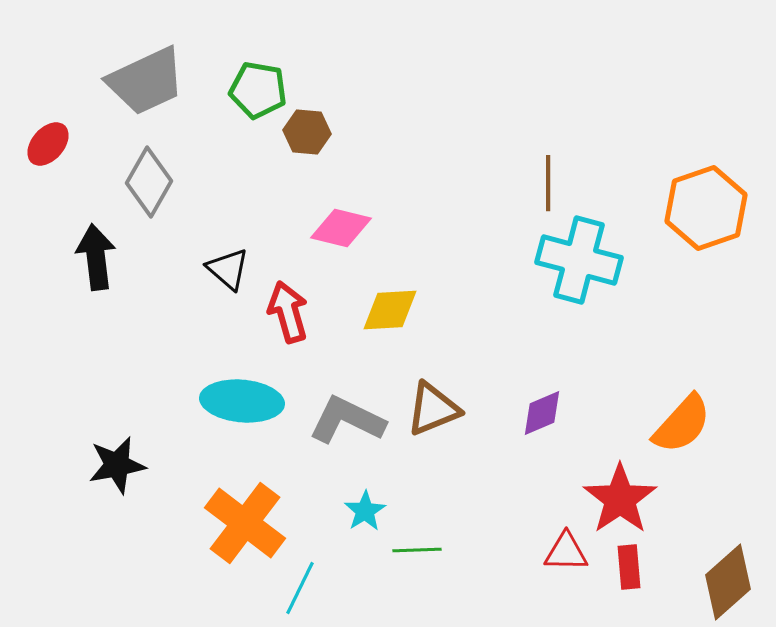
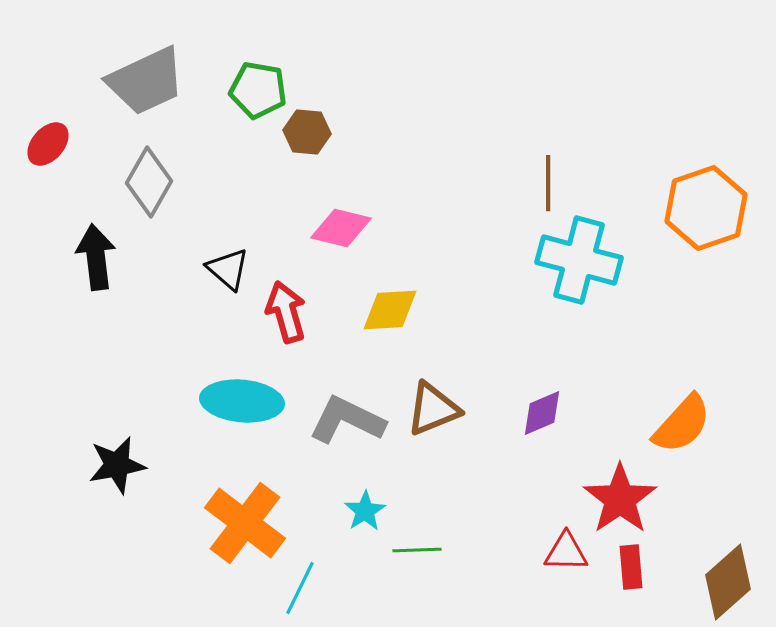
red arrow: moved 2 px left
red rectangle: moved 2 px right
